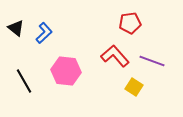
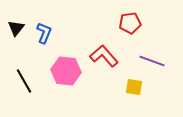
black triangle: rotated 30 degrees clockwise
blue L-shape: rotated 25 degrees counterclockwise
red L-shape: moved 11 px left
yellow square: rotated 24 degrees counterclockwise
